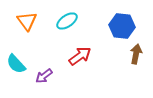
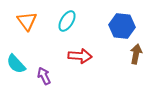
cyan ellipse: rotated 25 degrees counterclockwise
red arrow: rotated 40 degrees clockwise
purple arrow: rotated 102 degrees clockwise
